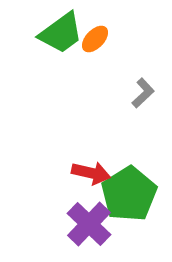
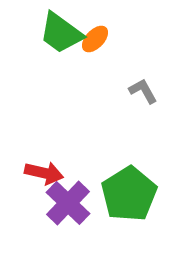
green trapezoid: rotated 72 degrees clockwise
gray L-shape: moved 2 px up; rotated 76 degrees counterclockwise
red arrow: moved 47 px left
purple cross: moved 21 px left, 21 px up
